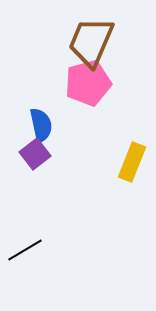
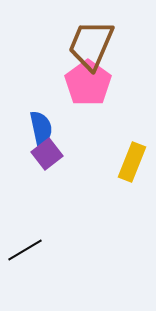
brown trapezoid: moved 3 px down
pink pentagon: rotated 21 degrees counterclockwise
blue semicircle: moved 3 px down
purple square: moved 12 px right
